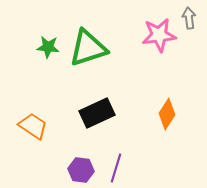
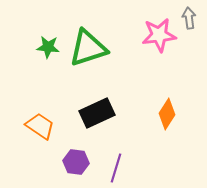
orange trapezoid: moved 7 px right
purple hexagon: moved 5 px left, 8 px up
